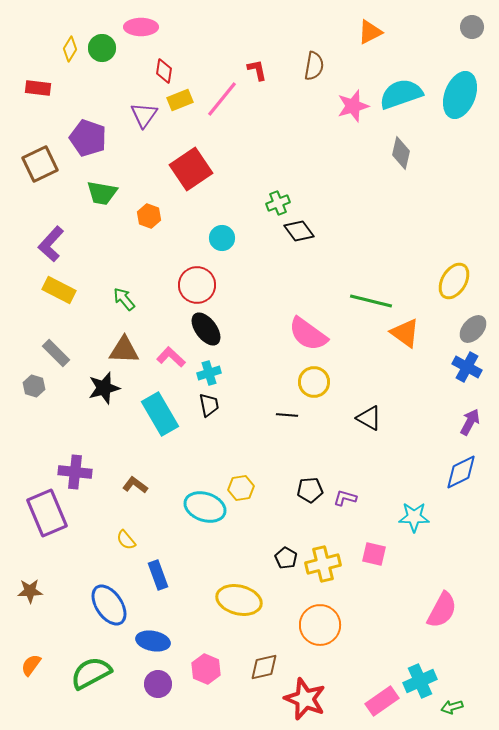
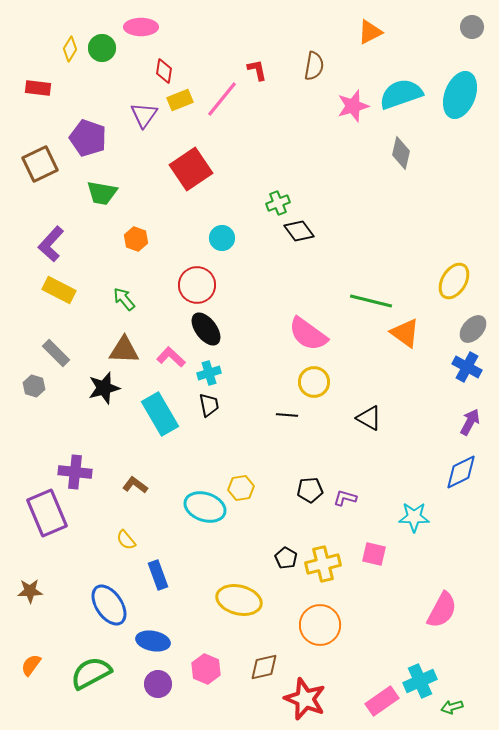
orange hexagon at (149, 216): moved 13 px left, 23 px down
